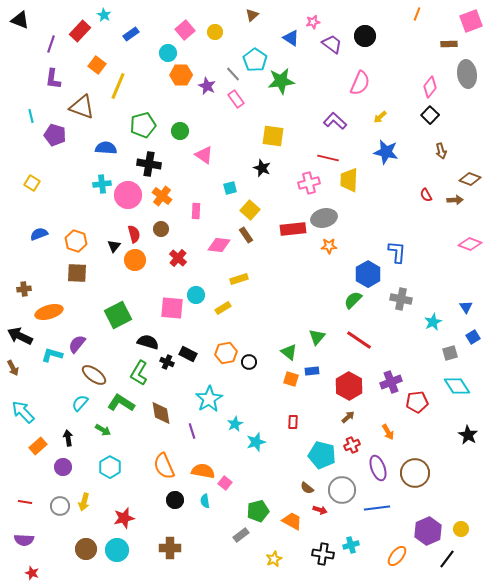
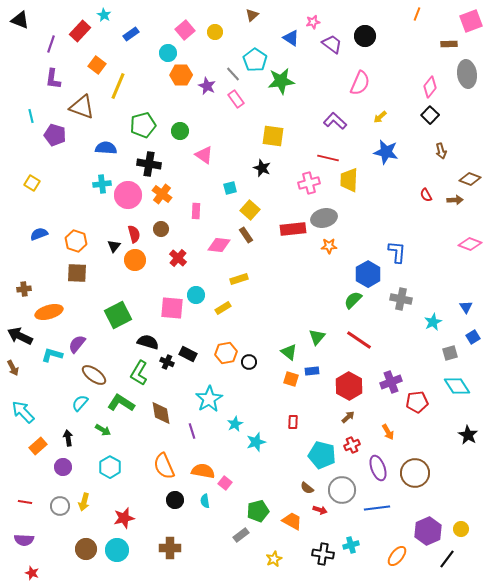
orange cross at (162, 196): moved 2 px up
